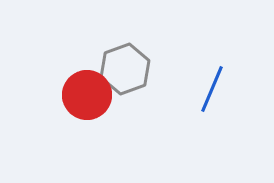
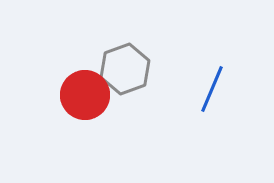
red circle: moved 2 px left
